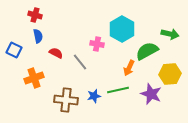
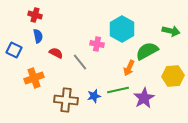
green arrow: moved 1 px right, 3 px up
yellow hexagon: moved 3 px right, 2 px down
purple star: moved 7 px left, 4 px down; rotated 20 degrees clockwise
